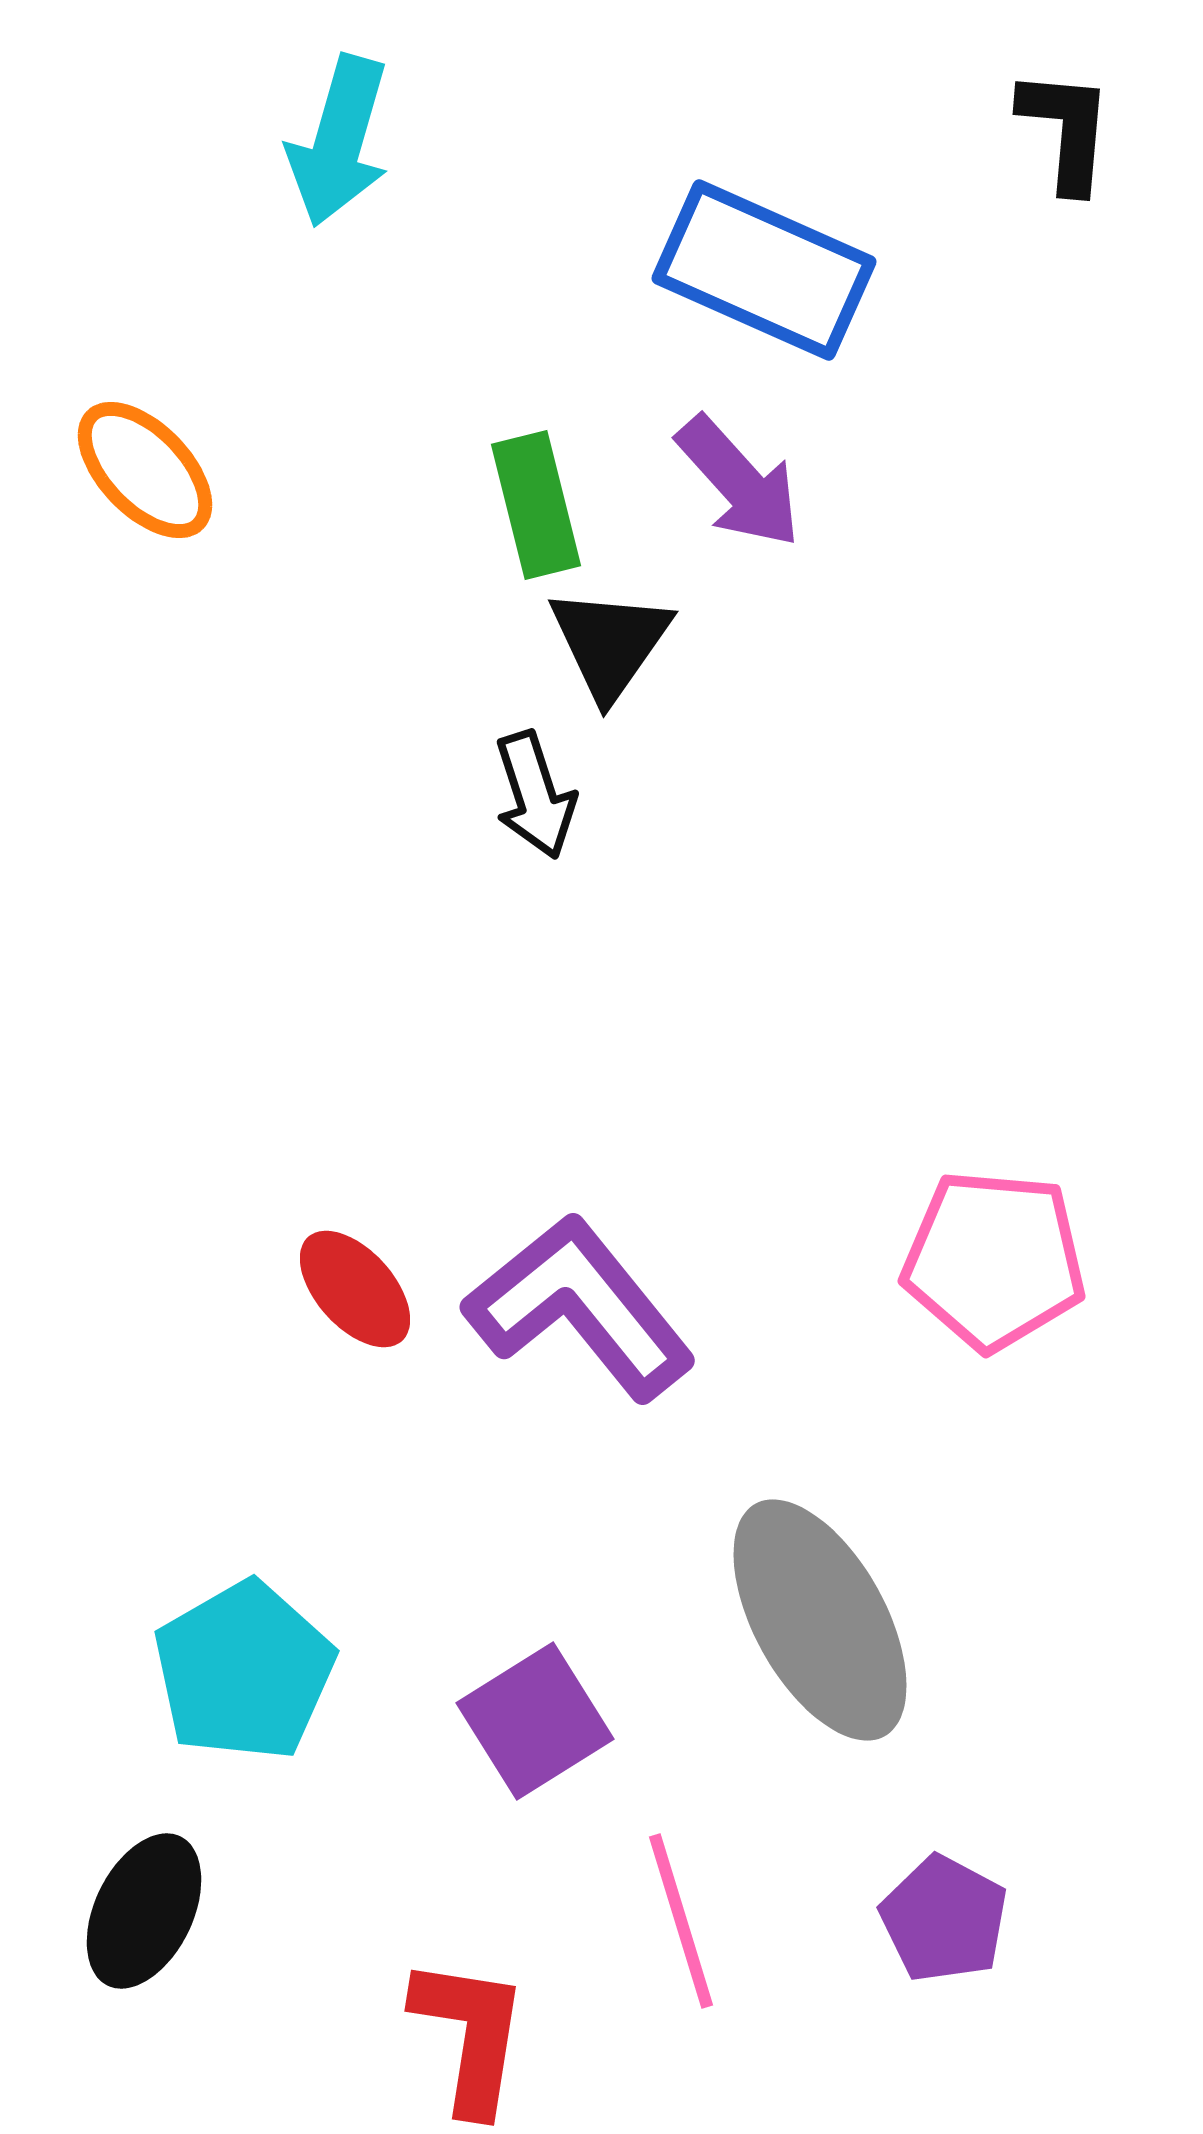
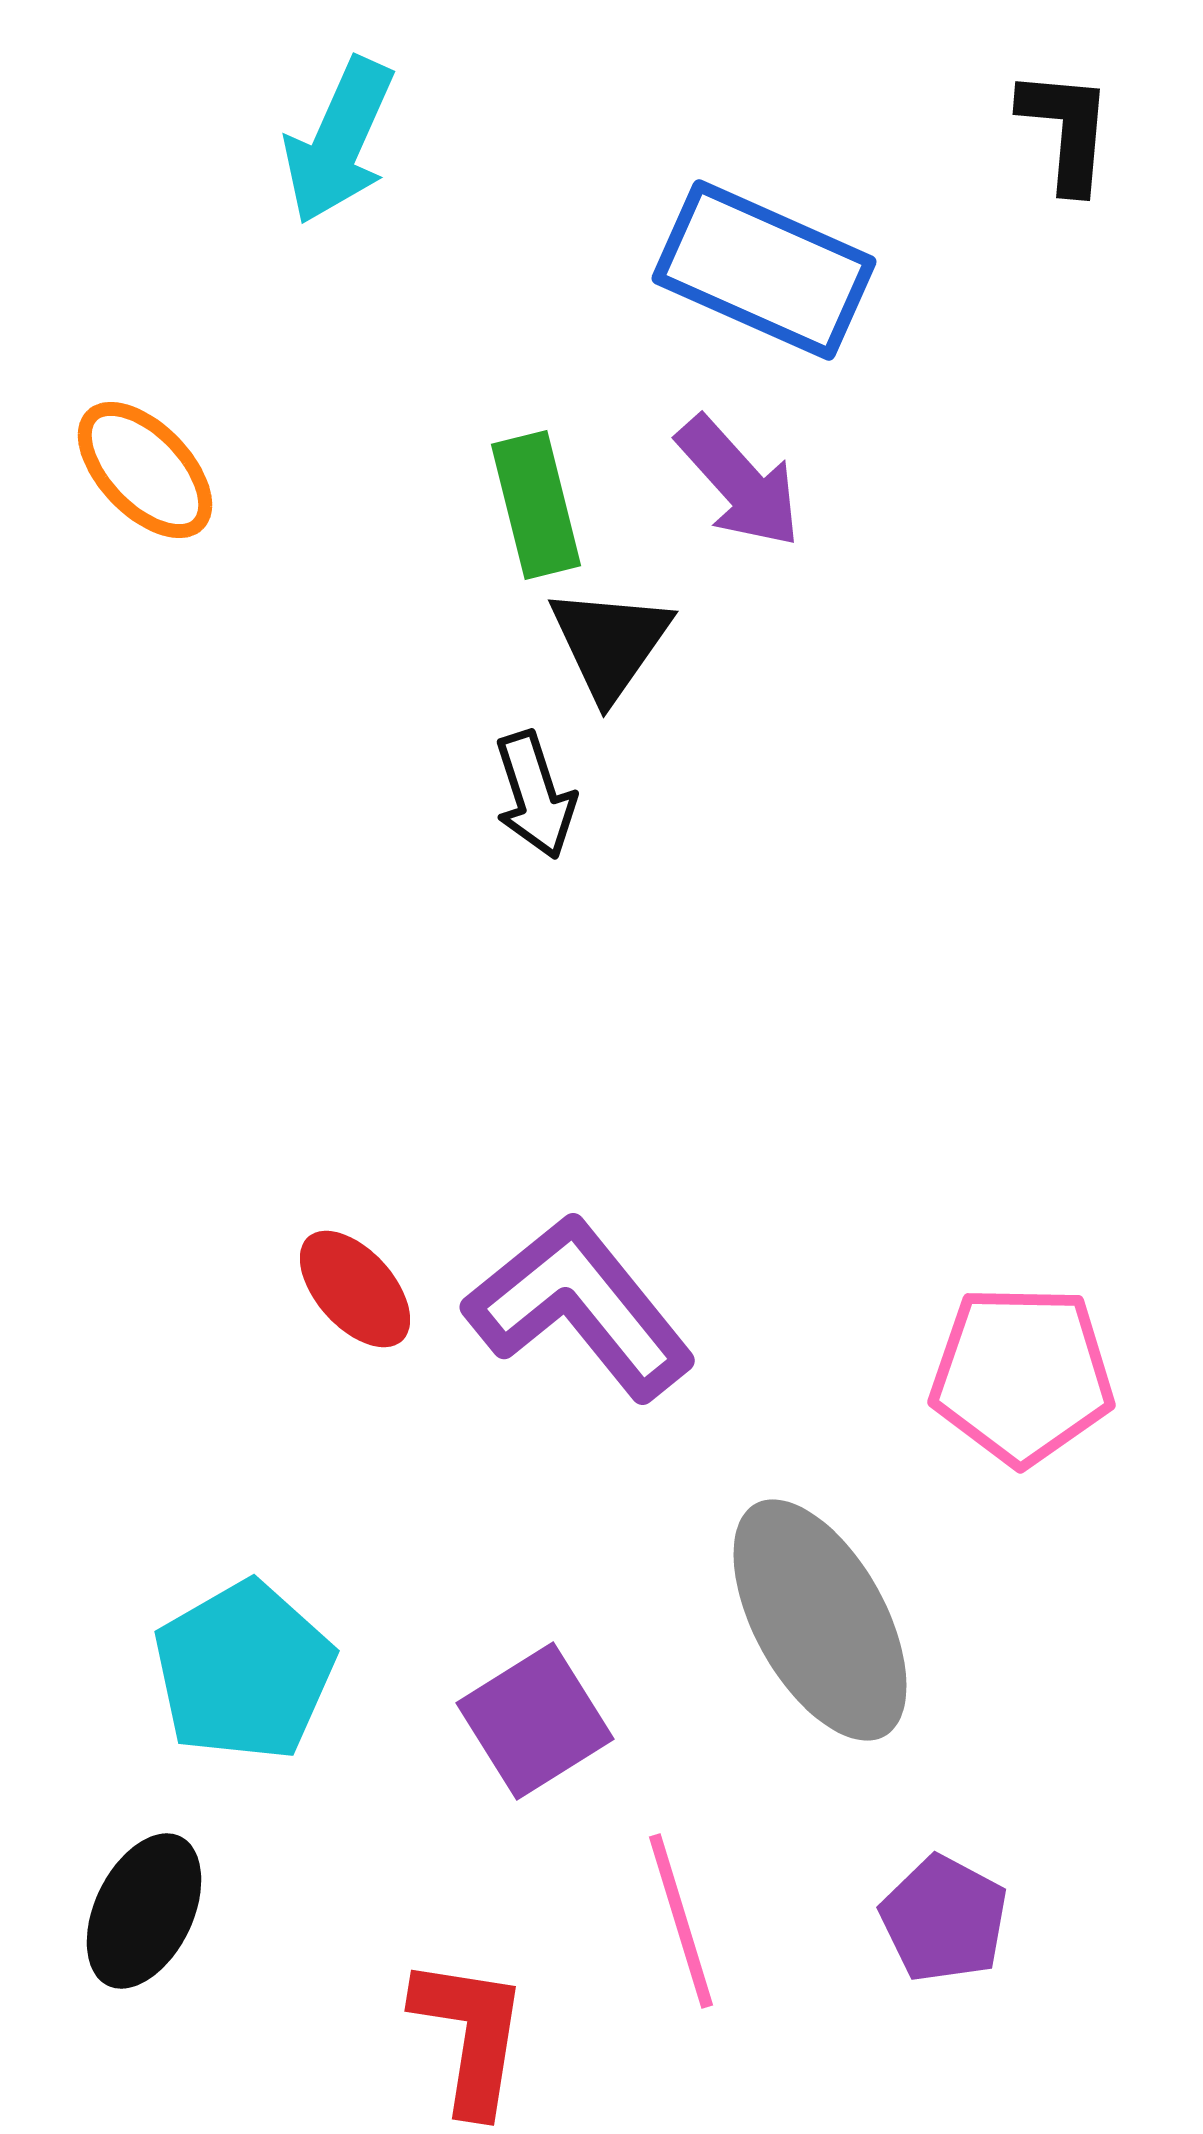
cyan arrow: rotated 8 degrees clockwise
pink pentagon: moved 28 px right, 115 px down; rotated 4 degrees counterclockwise
